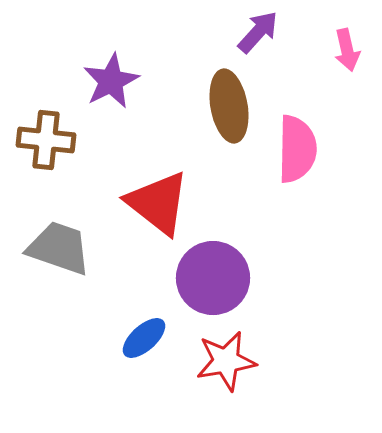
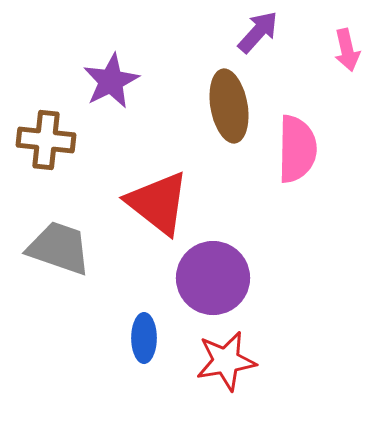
blue ellipse: rotated 48 degrees counterclockwise
